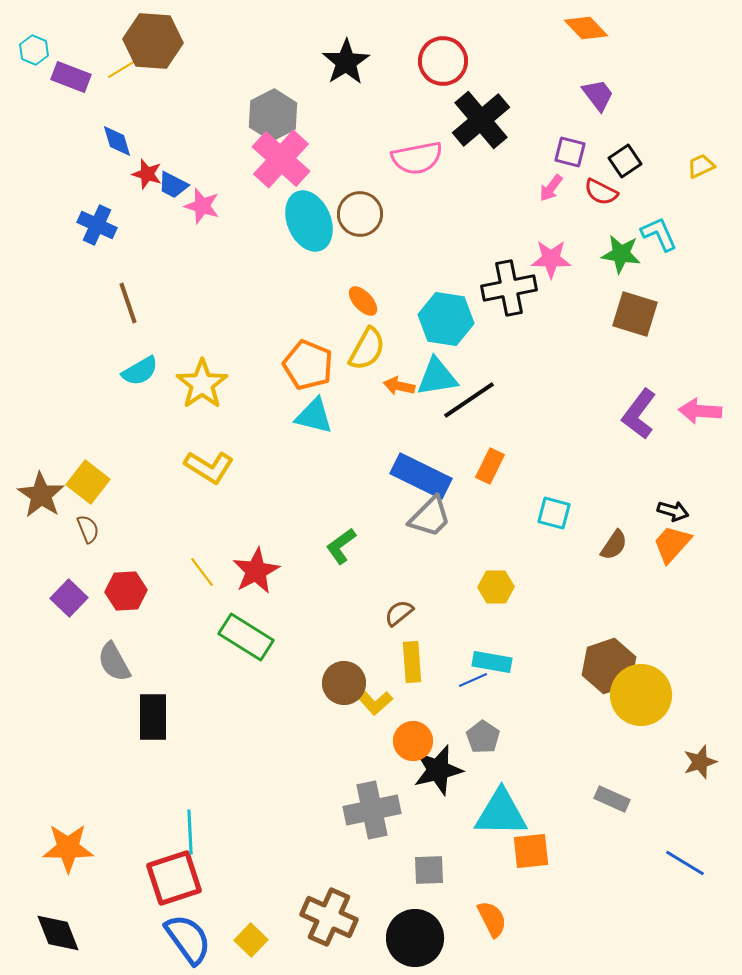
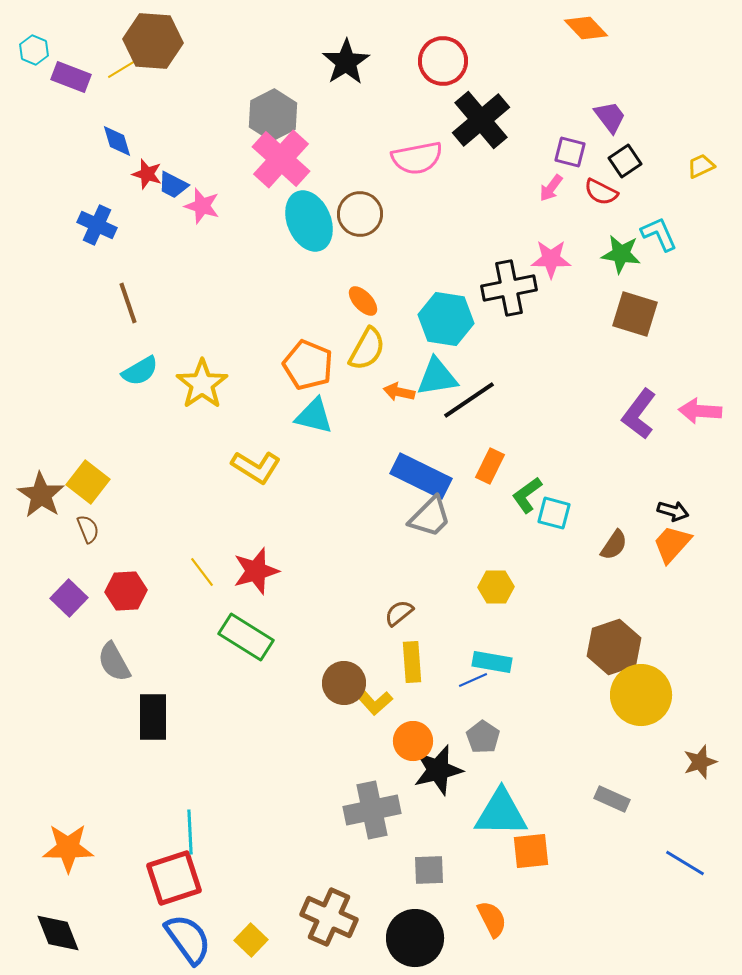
purple trapezoid at (598, 95): moved 12 px right, 22 px down
orange arrow at (399, 386): moved 6 px down
yellow L-shape at (209, 467): moved 47 px right
green L-shape at (341, 546): moved 186 px right, 51 px up
red star at (256, 571): rotated 12 degrees clockwise
brown hexagon at (609, 666): moved 5 px right, 19 px up
